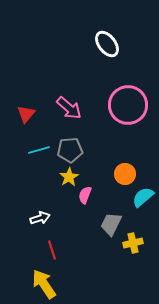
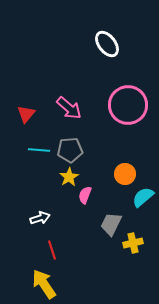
cyan line: rotated 20 degrees clockwise
